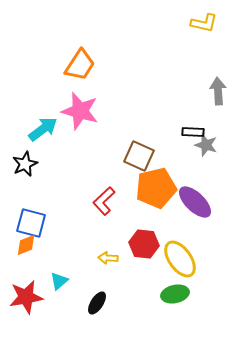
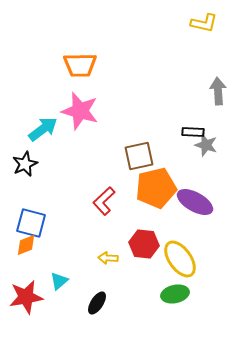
orange trapezoid: rotated 56 degrees clockwise
brown square: rotated 36 degrees counterclockwise
purple ellipse: rotated 15 degrees counterclockwise
